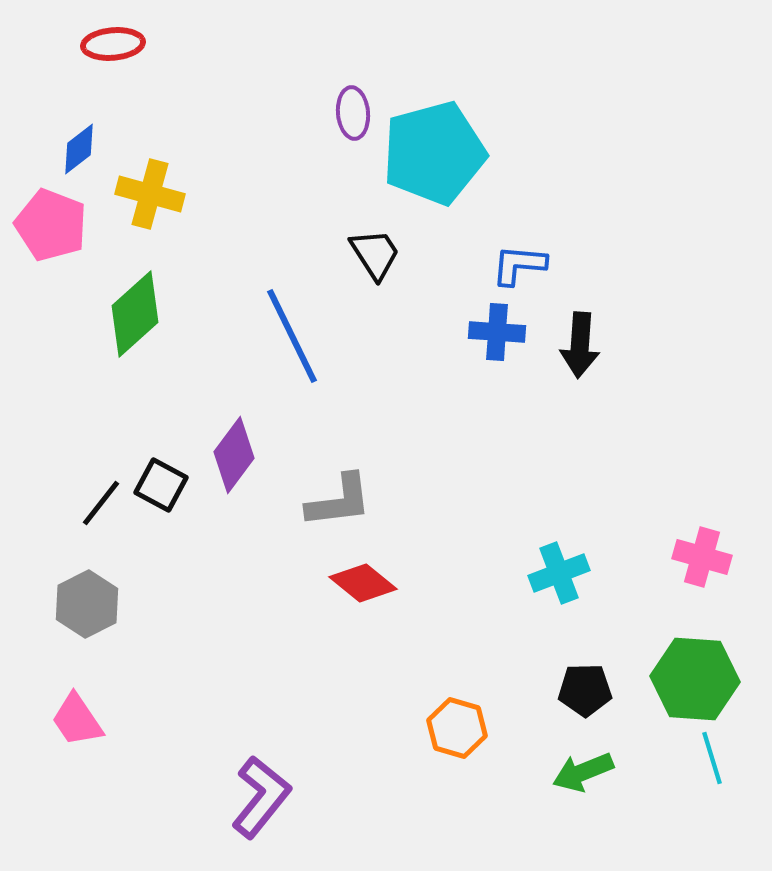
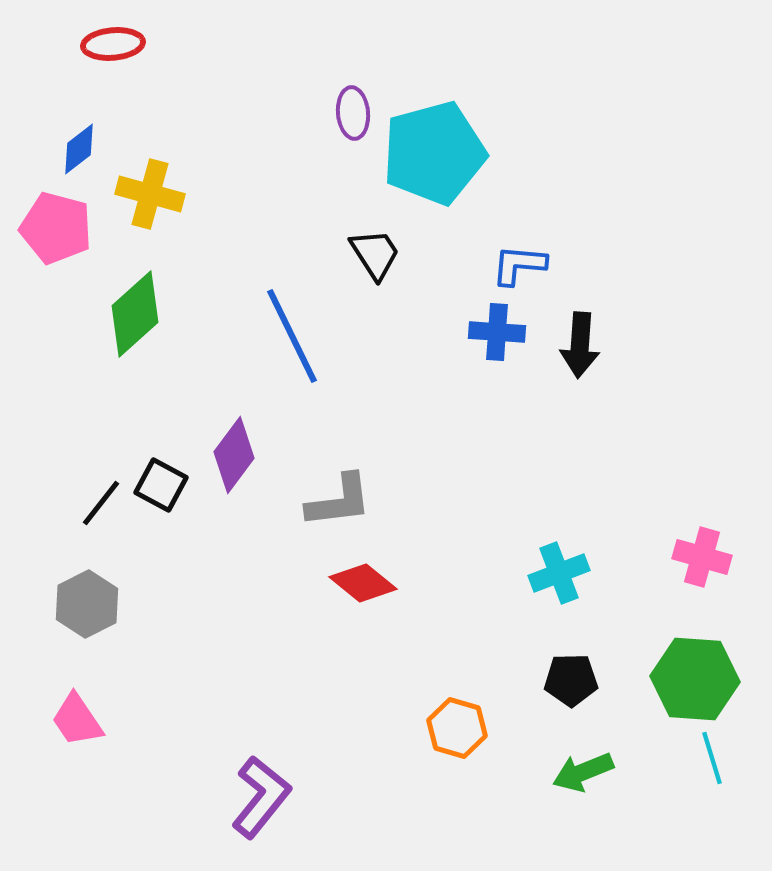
pink pentagon: moved 5 px right, 3 px down; rotated 6 degrees counterclockwise
black pentagon: moved 14 px left, 10 px up
